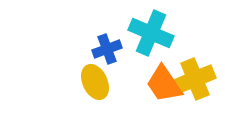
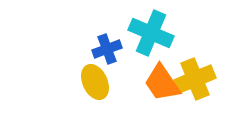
orange trapezoid: moved 2 px left, 1 px up
